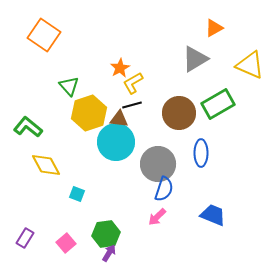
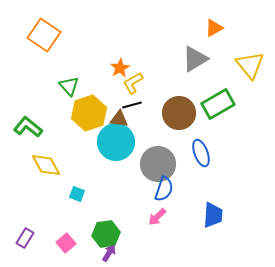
yellow triangle: rotated 28 degrees clockwise
blue ellipse: rotated 20 degrees counterclockwise
blue trapezoid: rotated 72 degrees clockwise
